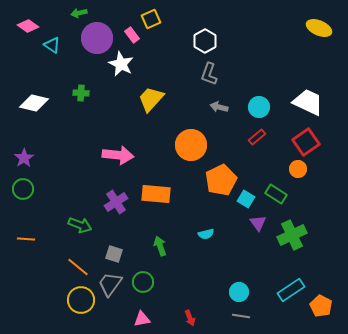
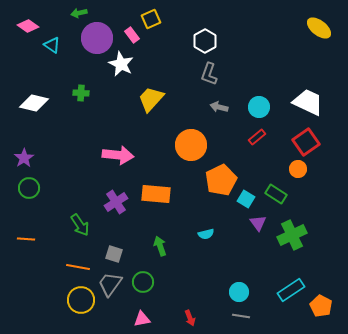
yellow ellipse at (319, 28): rotated 15 degrees clockwise
green circle at (23, 189): moved 6 px right, 1 px up
green arrow at (80, 225): rotated 35 degrees clockwise
orange line at (78, 267): rotated 30 degrees counterclockwise
